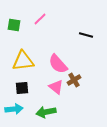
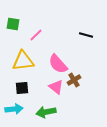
pink line: moved 4 px left, 16 px down
green square: moved 1 px left, 1 px up
